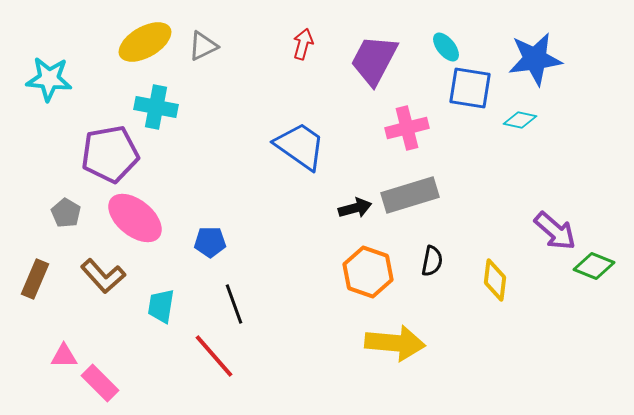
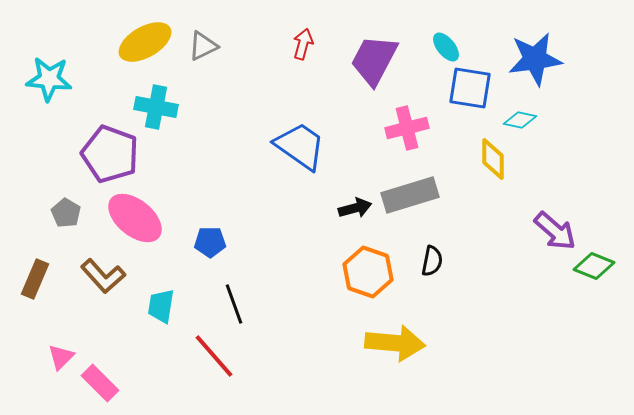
purple pentagon: rotated 30 degrees clockwise
yellow diamond: moved 2 px left, 121 px up; rotated 6 degrees counterclockwise
pink triangle: moved 3 px left, 1 px down; rotated 44 degrees counterclockwise
